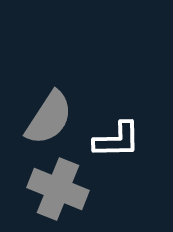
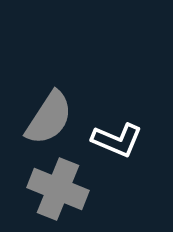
white L-shape: rotated 24 degrees clockwise
